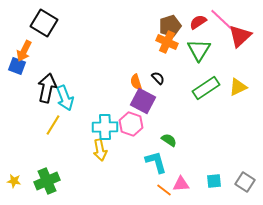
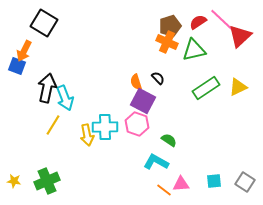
green triangle: moved 5 px left; rotated 45 degrees clockwise
pink hexagon: moved 6 px right
yellow arrow: moved 13 px left, 15 px up
cyan L-shape: rotated 45 degrees counterclockwise
